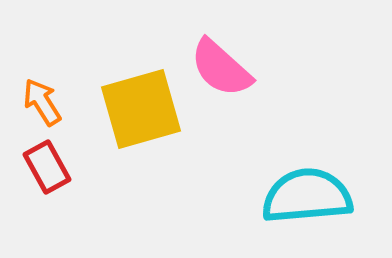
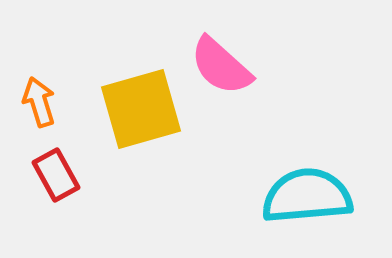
pink semicircle: moved 2 px up
orange arrow: moved 3 px left; rotated 15 degrees clockwise
red rectangle: moved 9 px right, 8 px down
